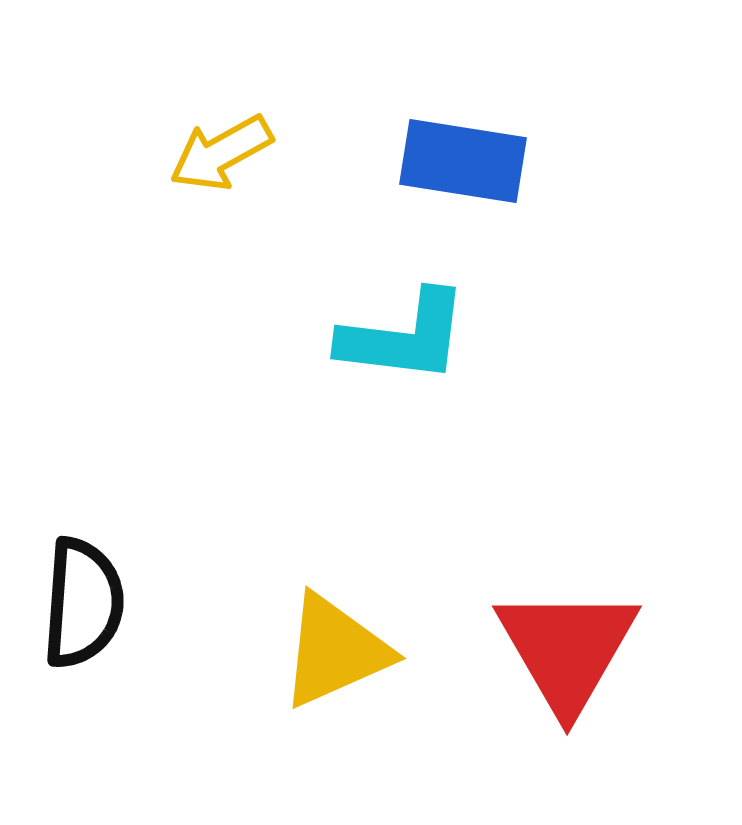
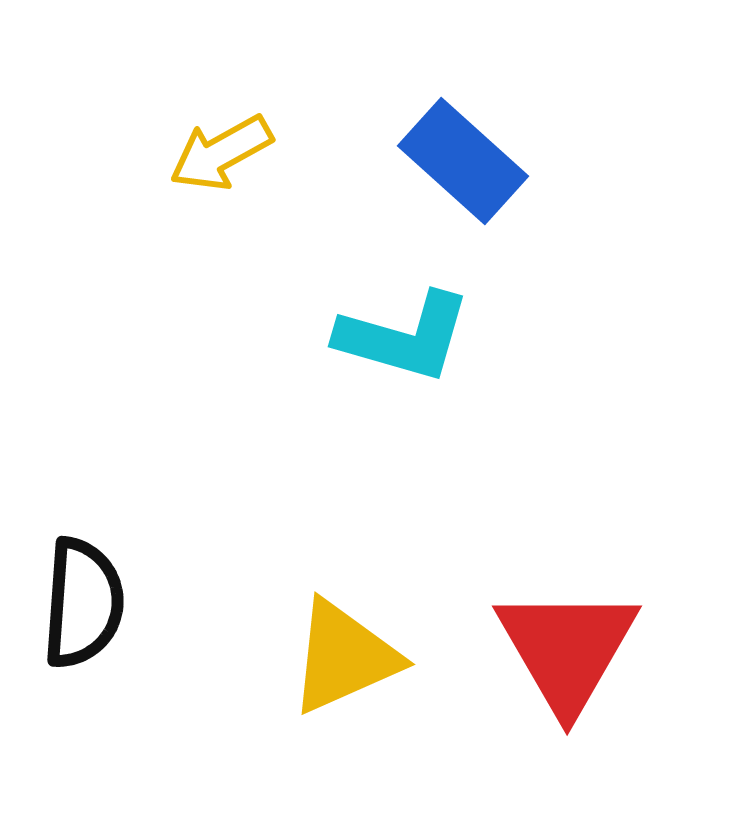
blue rectangle: rotated 33 degrees clockwise
cyan L-shape: rotated 9 degrees clockwise
yellow triangle: moved 9 px right, 6 px down
